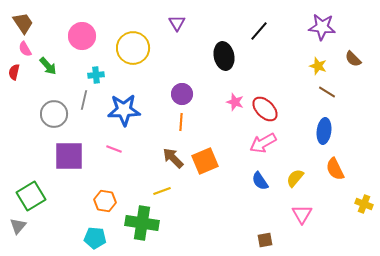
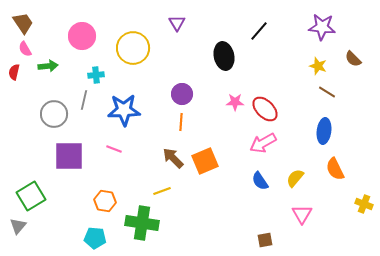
green arrow: rotated 54 degrees counterclockwise
pink star: rotated 18 degrees counterclockwise
